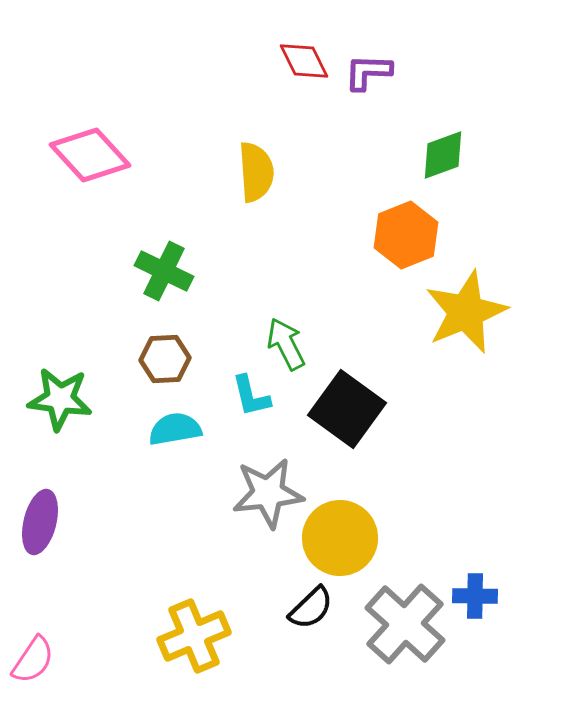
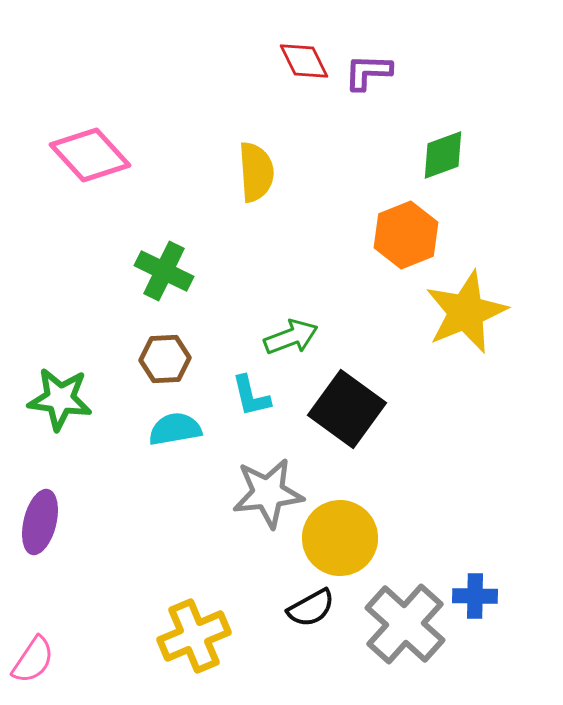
green arrow: moved 5 px right, 7 px up; rotated 96 degrees clockwise
black semicircle: rotated 15 degrees clockwise
